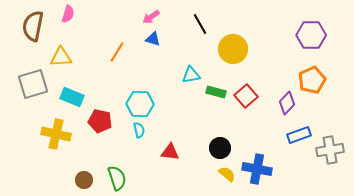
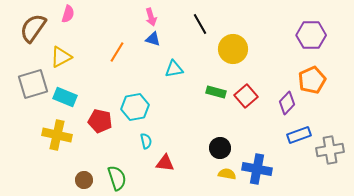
pink arrow: rotated 72 degrees counterclockwise
brown semicircle: moved 2 px down; rotated 24 degrees clockwise
yellow triangle: rotated 25 degrees counterclockwise
cyan triangle: moved 17 px left, 6 px up
cyan rectangle: moved 7 px left
cyan hexagon: moved 5 px left, 3 px down; rotated 12 degrees counterclockwise
cyan semicircle: moved 7 px right, 11 px down
yellow cross: moved 1 px right, 1 px down
red triangle: moved 5 px left, 11 px down
yellow semicircle: rotated 30 degrees counterclockwise
